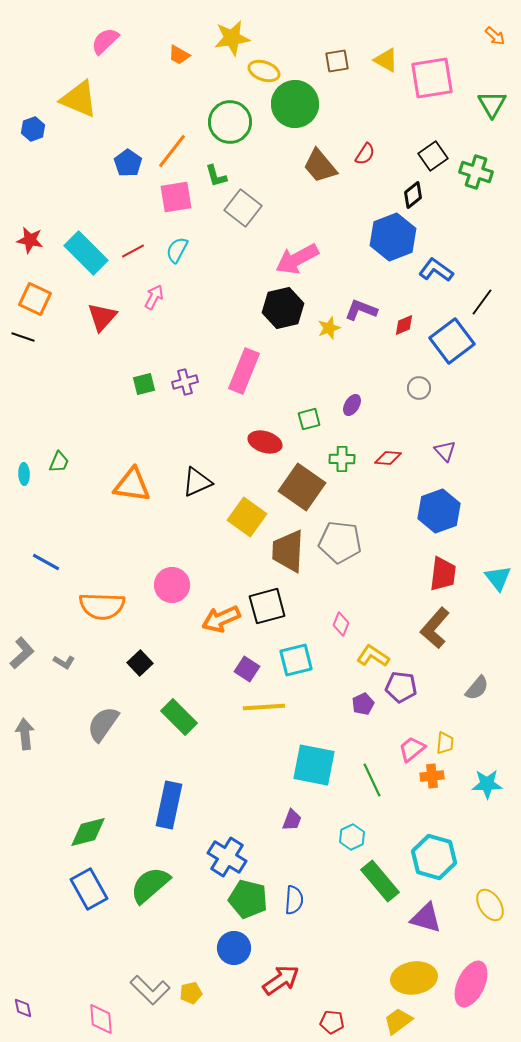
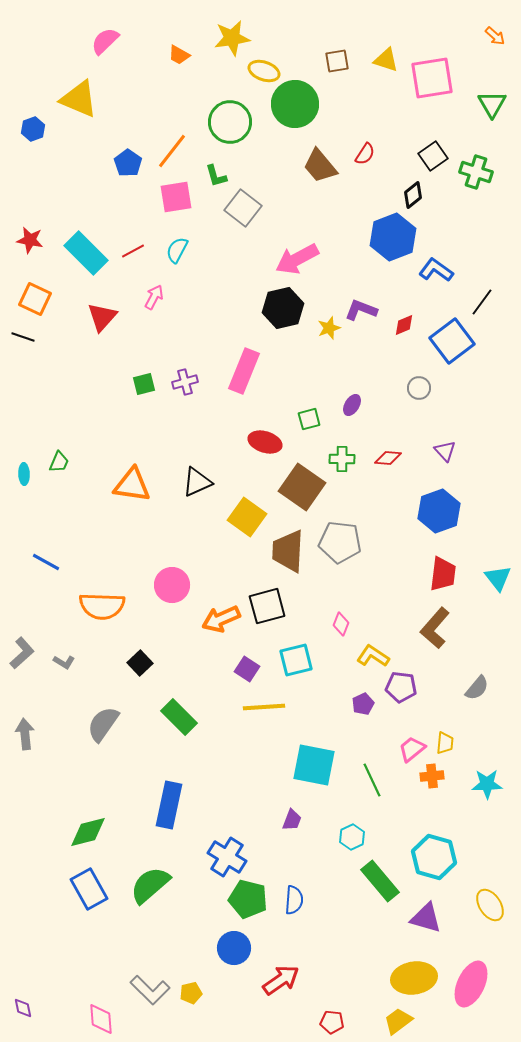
yellow triangle at (386, 60): rotated 12 degrees counterclockwise
